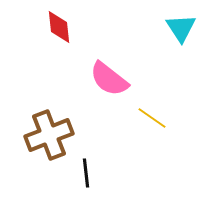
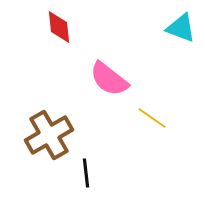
cyan triangle: rotated 36 degrees counterclockwise
brown cross: rotated 9 degrees counterclockwise
